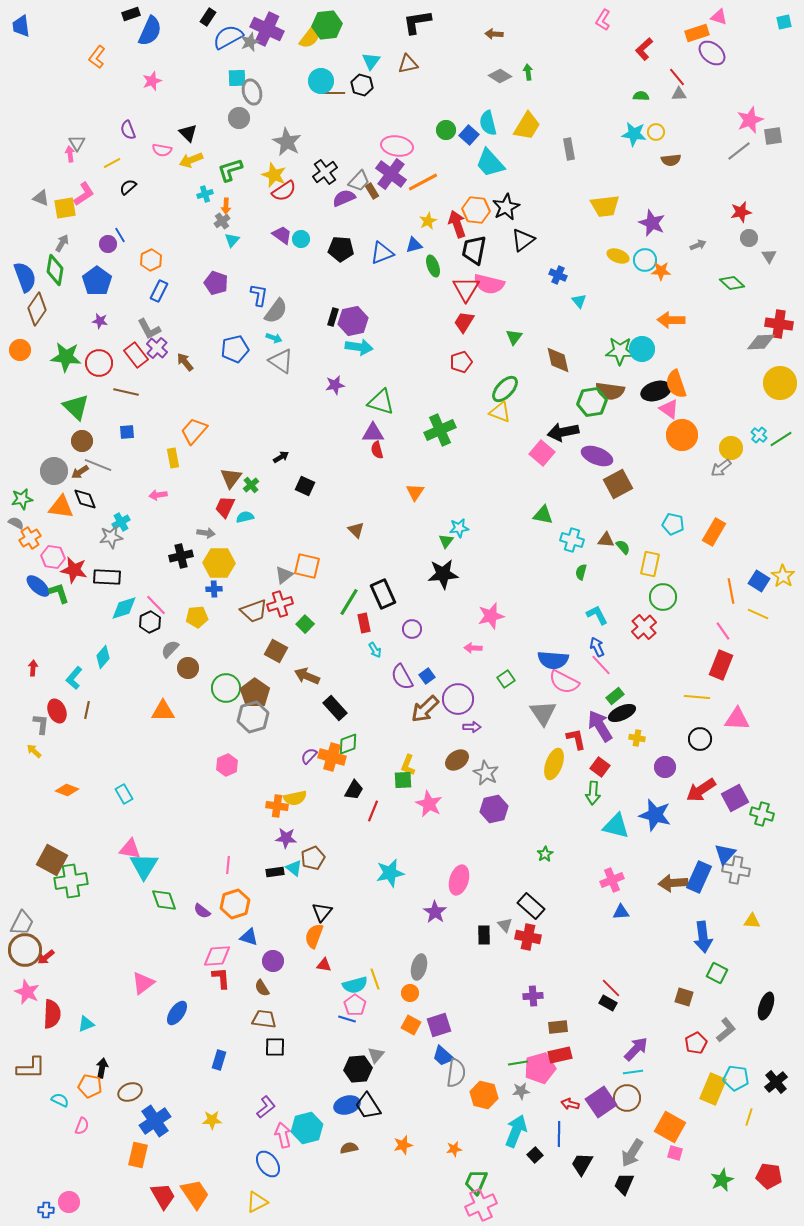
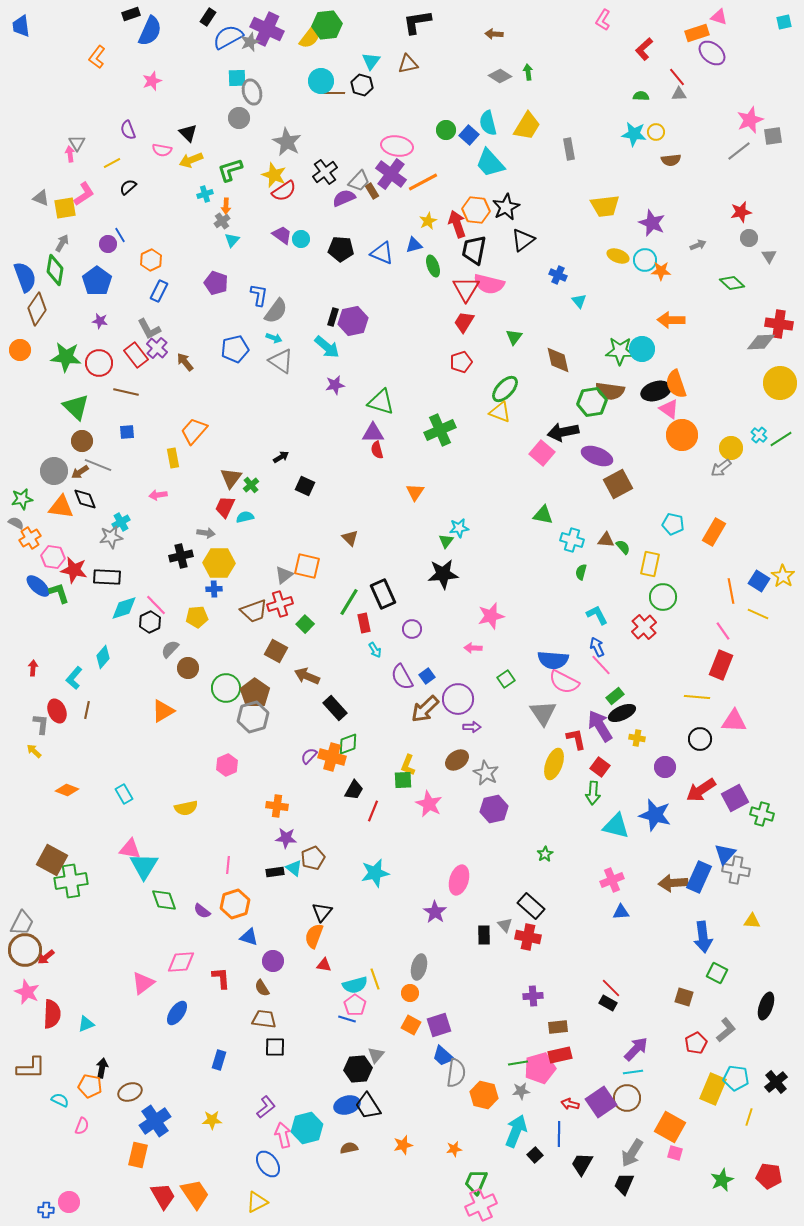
blue triangle at (382, 253): rotated 45 degrees clockwise
cyan arrow at (359, 347): moved 32 px left; rotated 32 degrees clockwise
brown triangle at (356, 530): moved 6 px left, 8 px down
orange triangle at (163, 711): rotated 30 degrees counterclockwise
pink triangle at (737, 719): moved 3 px left, 2 px down
yellow semicircle at (295, 798): moved 109 px left, 10 px down
cyan star at (390, 873): moved 15 px left
pink diamond at (217, 956): moved 36 px left, 6 px down
